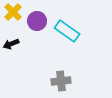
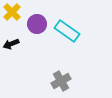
yellow cross: moved 1 px left
purple circle: moved 3 px down
gray cross: rotated 24 degrees counterclockwise
